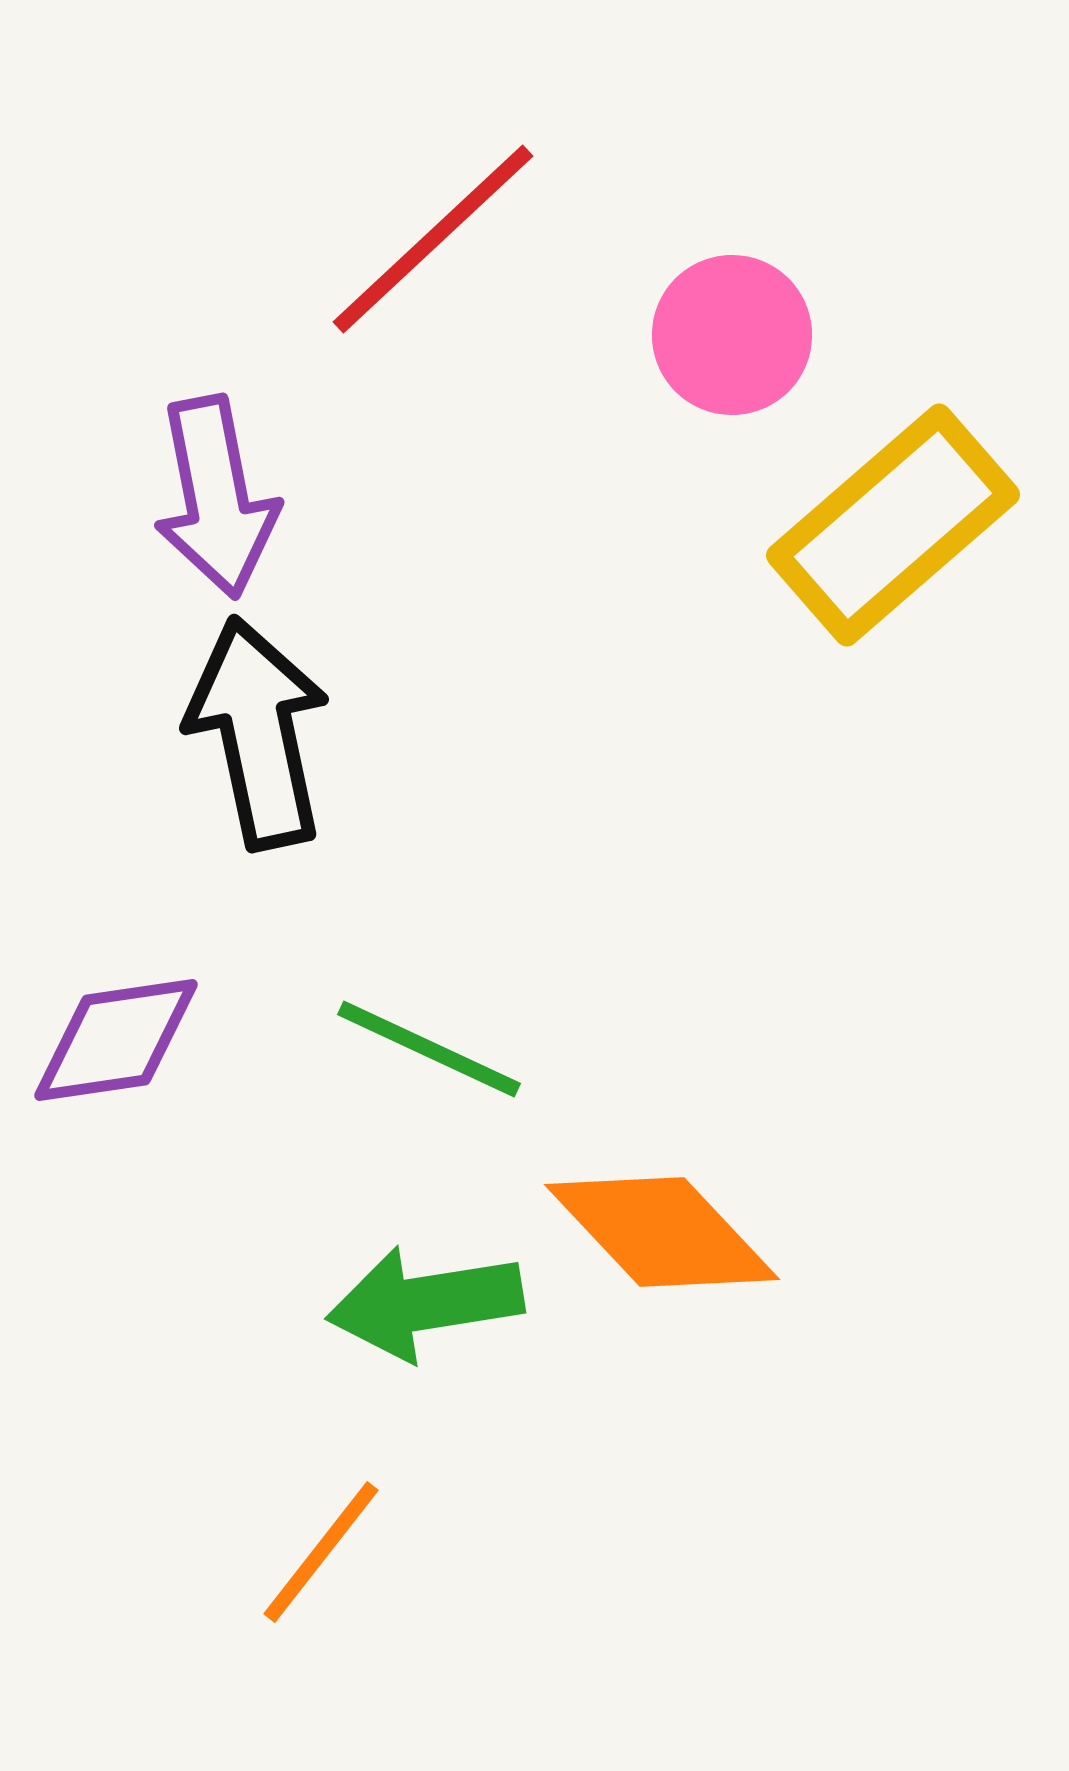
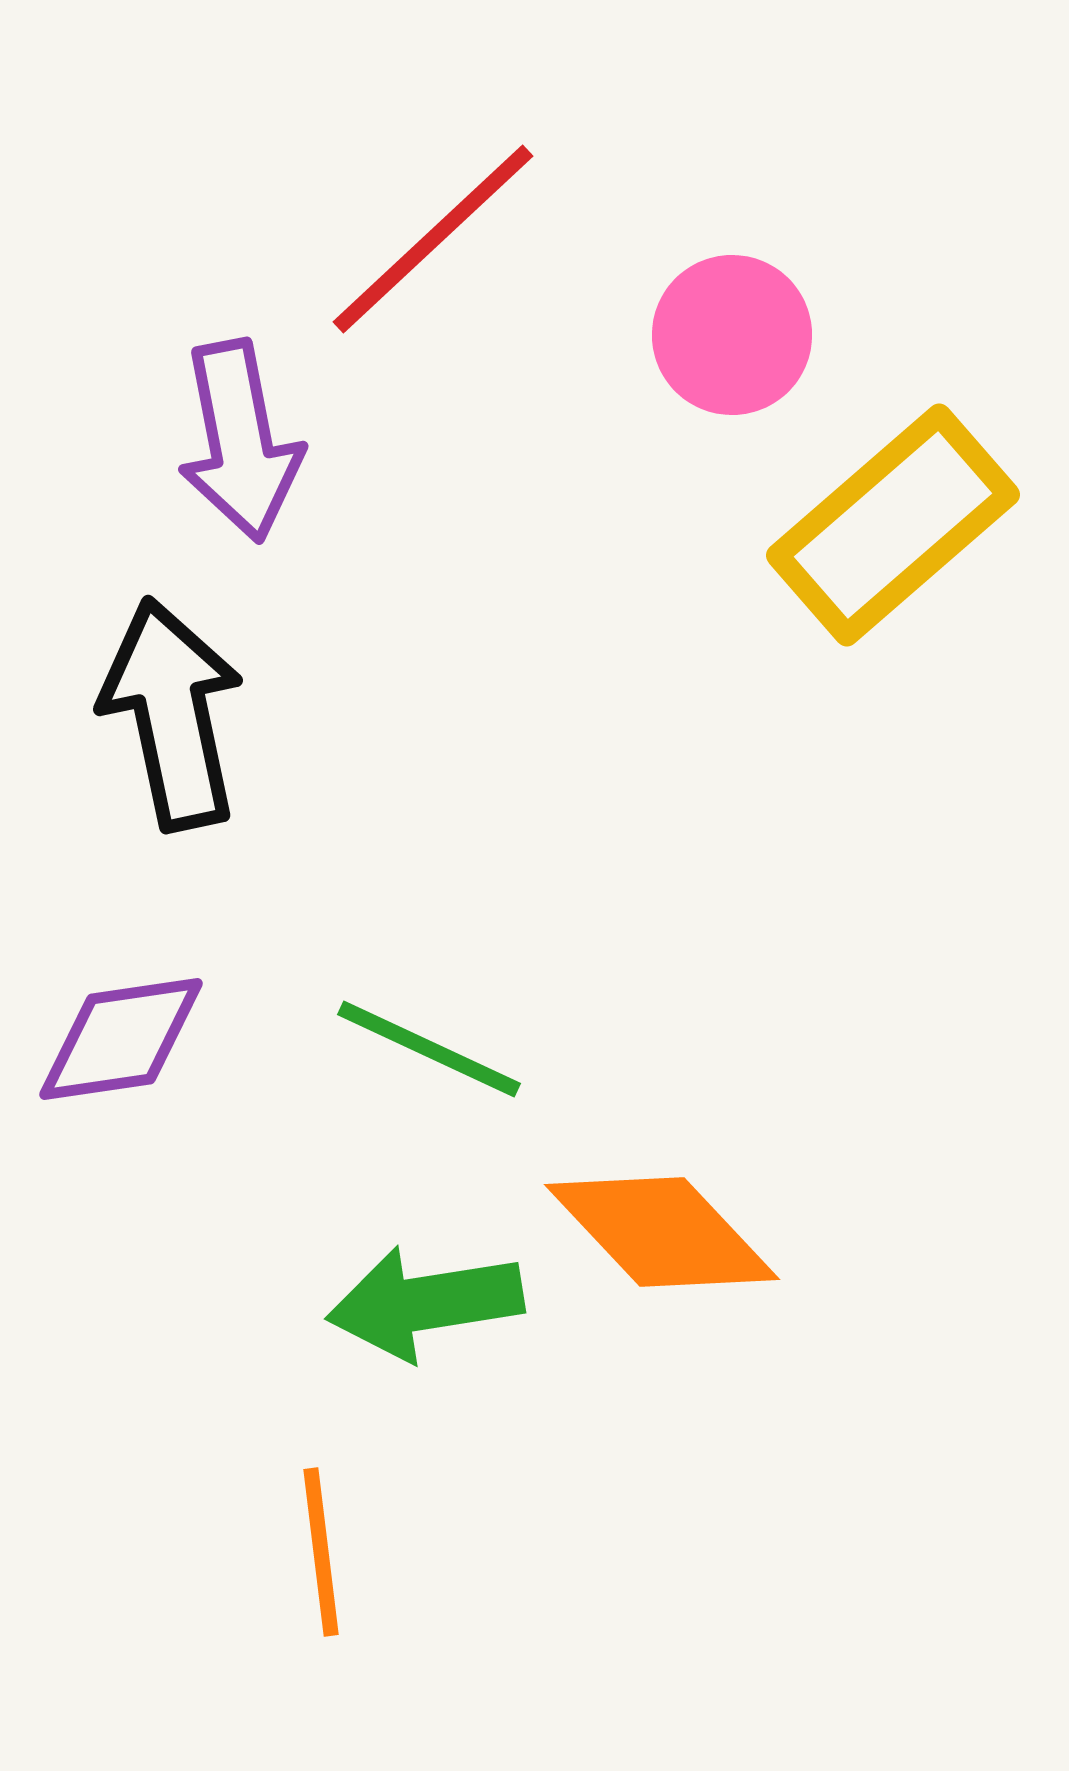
purple arrow: moved 24 px right, 56 px up
black arrow: moved 86 px left, 19 px up
purple diamond: moved 5 px right, 1 px up
orange line: rotated 45 degrees counterclockwise
